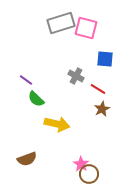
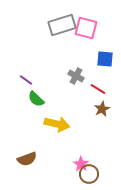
gray rectangle: moved 1 px right, 2 px down
